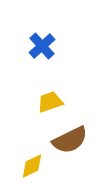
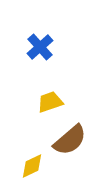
blue cross: moved 2 px left, 1 px down
brown semicircle: rotated 15 degrees counterclockwise
